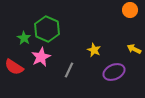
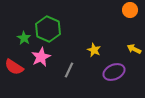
green hexagon: moved 1 px right
